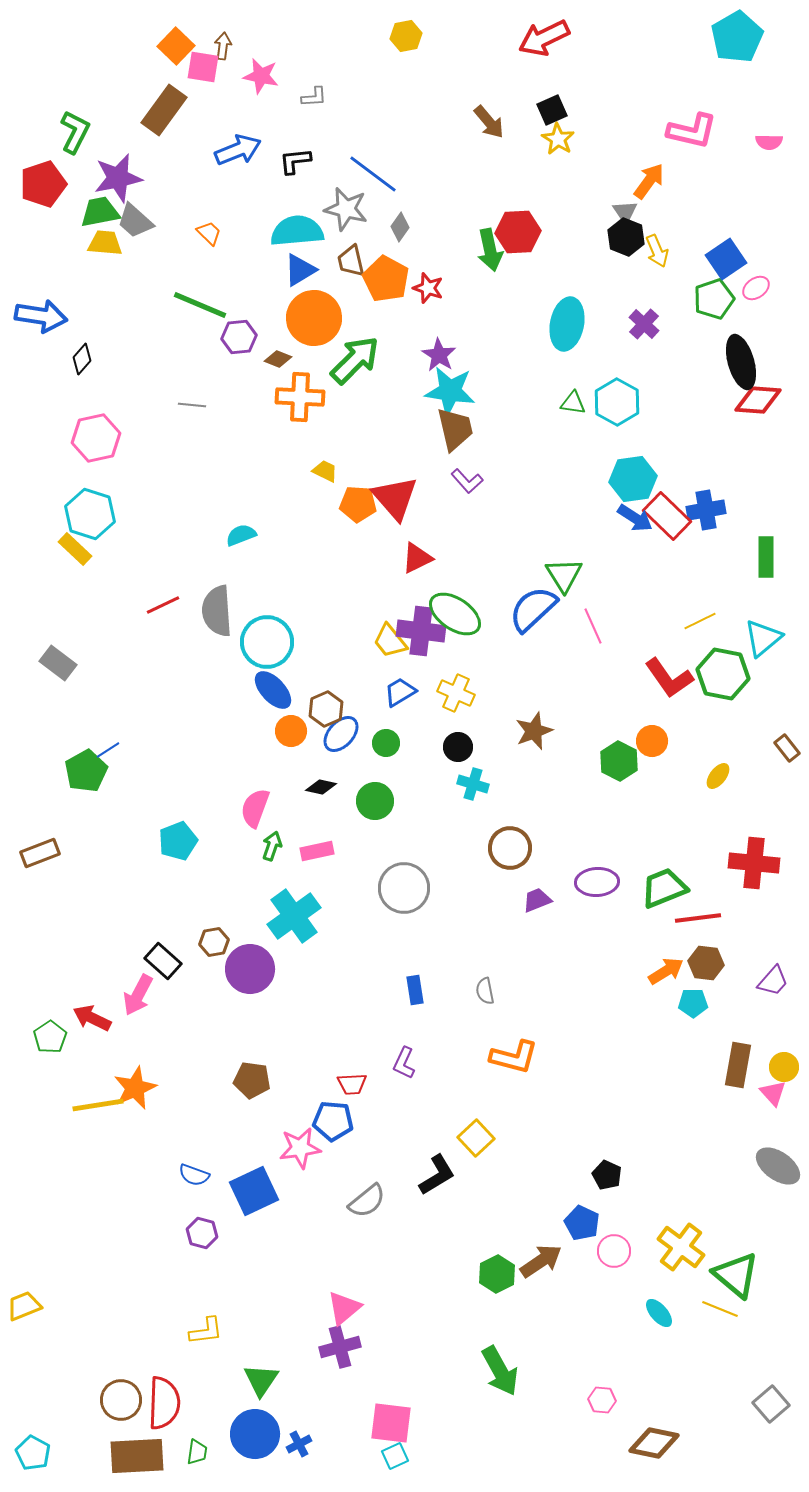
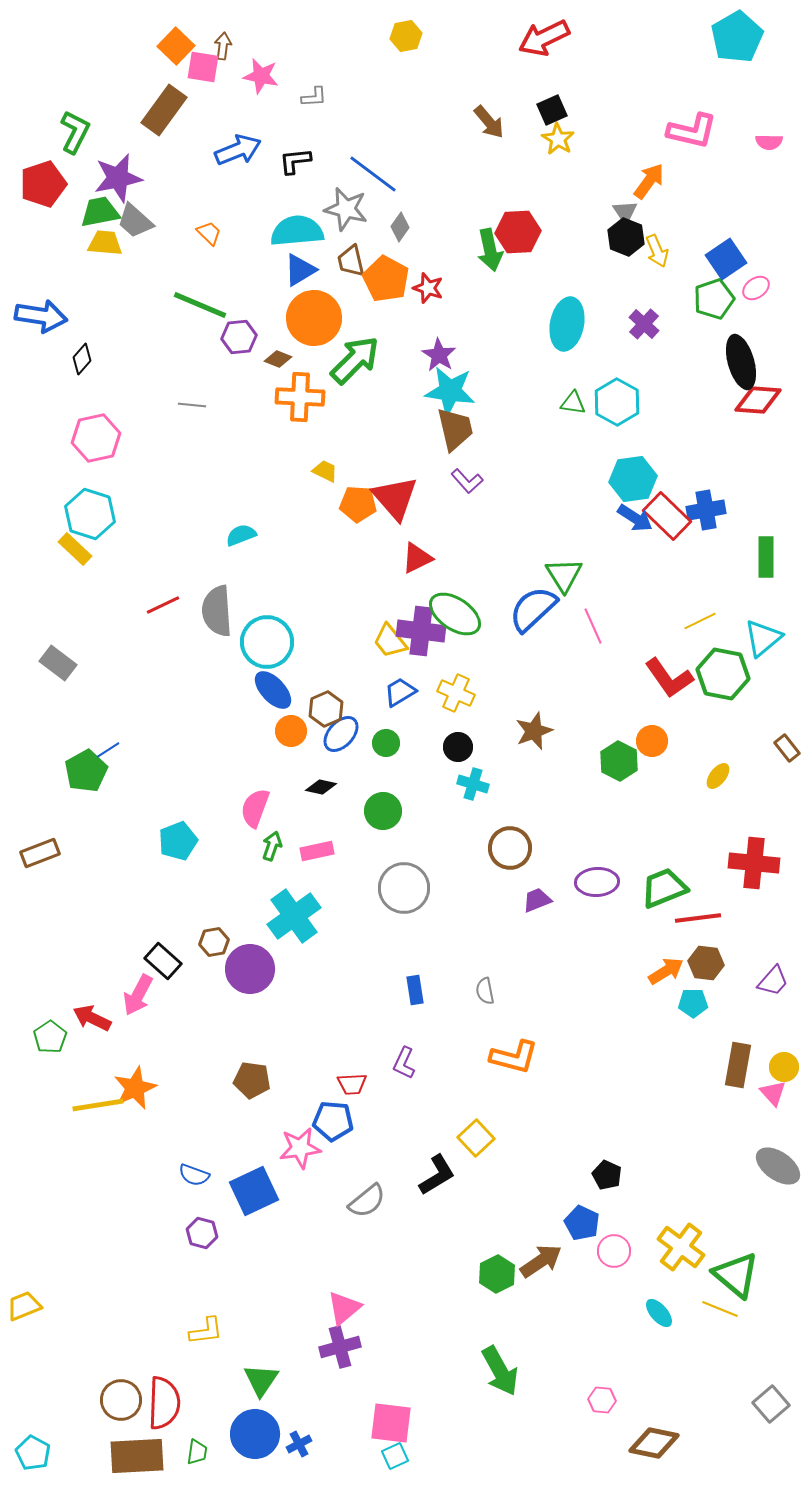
green circle at (375, 801): moved 8 px right, 10 px down
